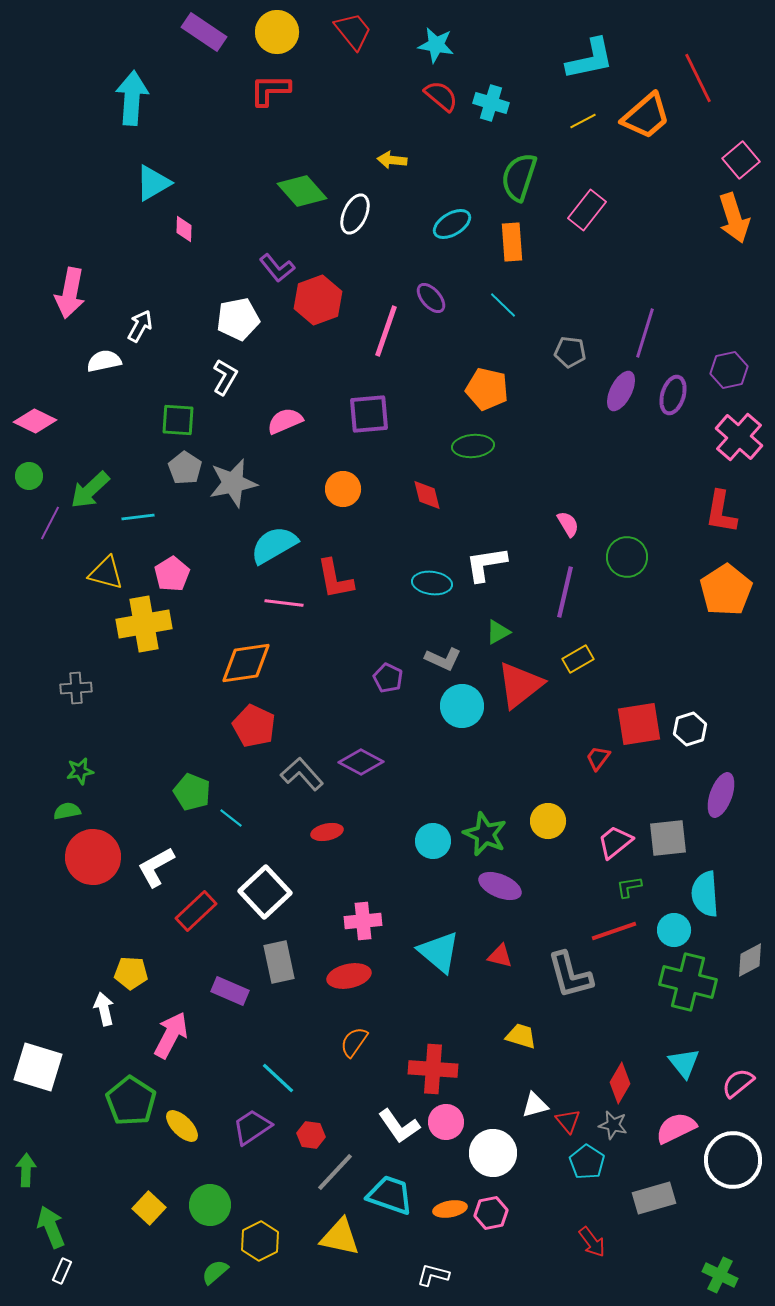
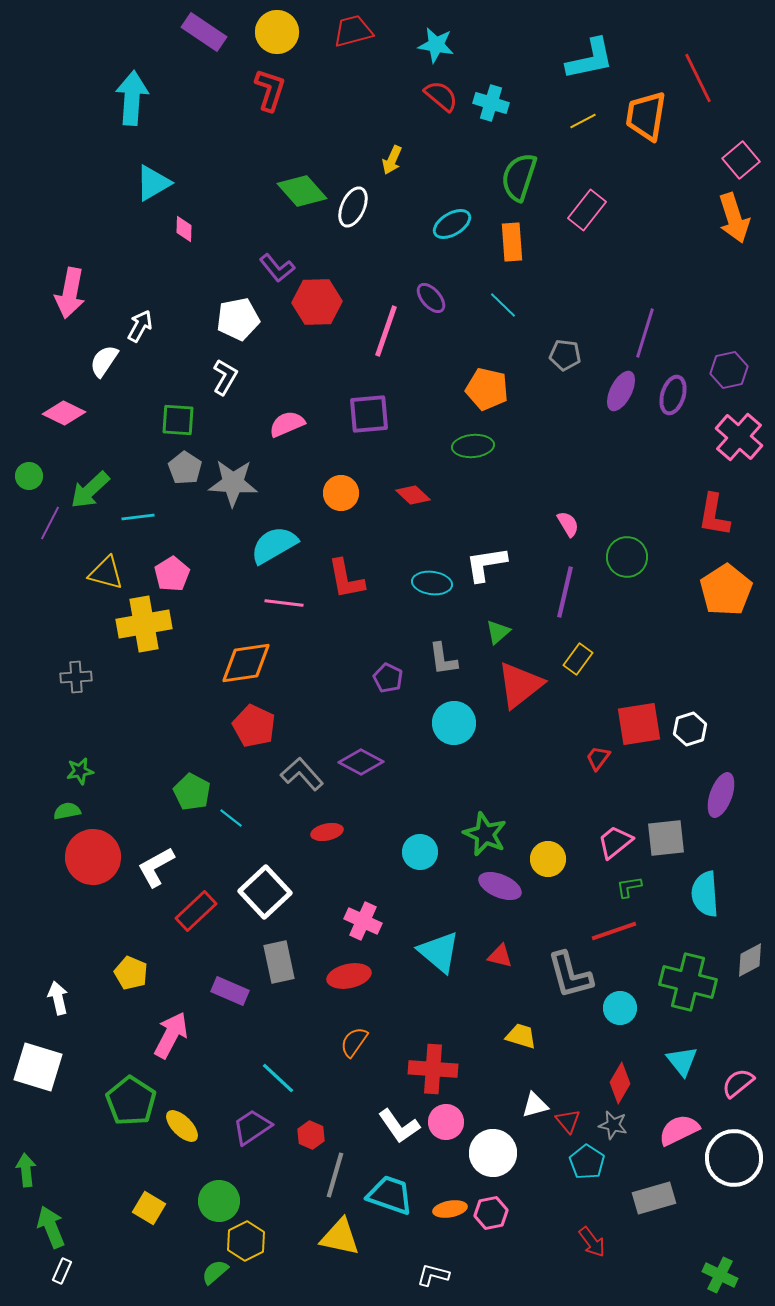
red trapezoid at (353, 31): rotated 66 degrees counterclockwise
red L-shape at (270, 90): rotated 108 degrees clockwise
orange trapezoid at (646, 116): rotated 140 degrees clockwise
yellow arrow at (392, 160): rotated 72 degrees counterclockwise
white ellipse at (355, 214): moved 2 px left, 7 px up
red hexagon at (318, 300): moved 1 px left, 2 px down; rotated 18 degrees clockwise
gray pentagon at (570, 352): moved 5 px left, 3 px down
white semicircle at (104, 361): rotated 44 degrees counterclockwise
pink diamond at (35, 421): moved 29 px right, 8 px up
pink semicircle at (285, 421): moved 2 px right, 3 px down
gray star at (233, 483): rotated 15 degrees clockwise
orange circle at (343, 489): moved 2 px left, 4 px down
red diamond at (427, 495): moved 14 px left; rotated 32 degrees counterclockwise
red L-shape at (721, 512): moved 7 px left, 3 px down
red L-shape at (335, 579): moved 11 px right
green triangle at (498, 632): rotated 12 degrees counterclockwise
gray L-shape at (443, 659): rotated 57 degrees clockwise
yellow rectangle at (578, 659): rotated 24 degrees counterclockwise
gray cross at (76, 688): moved 11 px up
cyan circle at (462, 706): moved 8 px left, 17 px down
green pentagon at (192, 792): rotated 6 degrees clockwise
yellow circle at (548, 821): moved 38 px down
gray square at (668, 838): moved 2 px left
cyan circle at (433, 841): moved 13 px left, 11 px down
pink cross at (363, 921): rotated 30 degrees clockwise
cyan circle at (674, 930): moved 54 px left, 78 px down
yellow pentagon at (131, 973): rotated 20 degrees clockwise
white arrow at (104, 1009): moved 46 px left, 11 px up
cyan triangle at (684, 1063): moved 2 px left, 2 px up
pink semicircle at (676, 1128): moved 3 px right, 2 px down
red hexagon at (311, 1135): rotated 16 degrees clockwise
white circle at (733, 1160): moved 1 px right, 2 px up
green arrow at (26, 1170): rotated 8 degrees counterclockwise
gray line at (335, 1172): moved 3 px down; rotated 27 degrees counterclockwise
green circle at (210, 1205): moved 9 px right, 4 px up
yellow square at (149, 1208): rotated 12 degrees counterclockwise
yellow hexagon at (260, 1241): moved 14 px left
